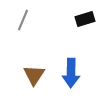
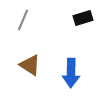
black rectangle: moved 2 px left, 1 px up
brown triangle: moved 4 px left, 10 px up; rotated 30 degrees counterclockwise
